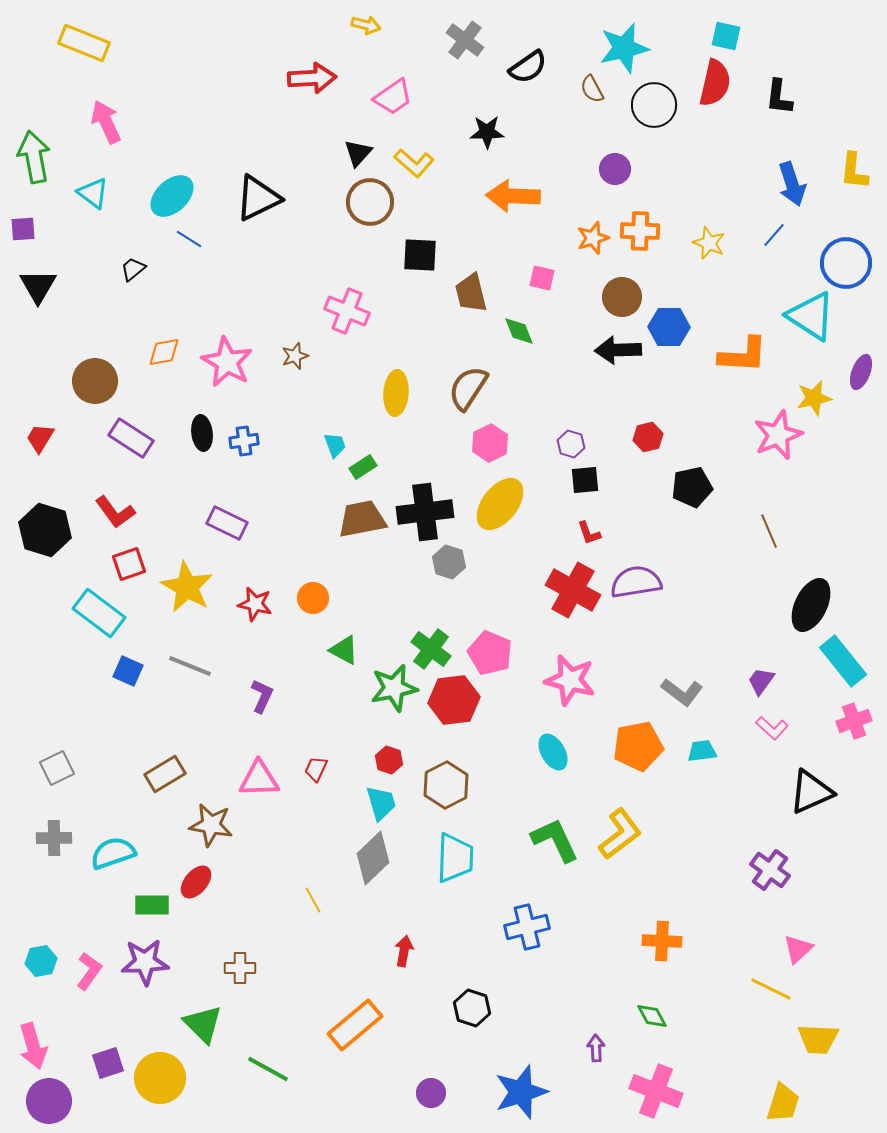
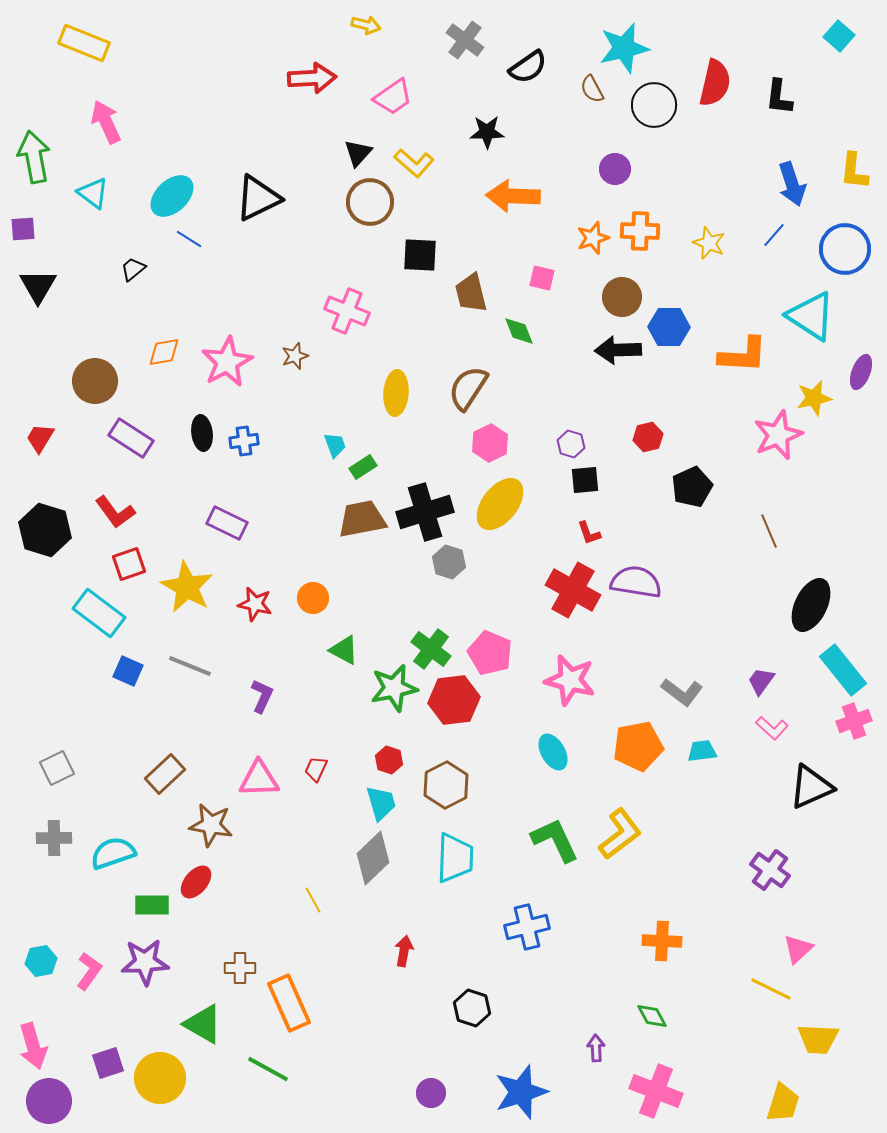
cyan square at (726, 36): moved 113 px right; rotated 28 degrees clockwise
blue circle at (846, 263): moved 1 px left, 14 px up
pink star at (227, 362): rotated 15 degrees clockwise
black pentagon at (692, 487): rotated 12 degrees counterclockwise
black cross at (425, 512): rotated 10 degrees counterclockwise
purple semicircle at (636, 582): rotated 18 degrees clockwise
cyan rectangle at (843, 661): moved 9 px down
brown rectangle at (165, 774): rotated 12 degrees counterclockwise
black triangle at (811, 792): moved 5 px up
green triangle at (203, 1024): rotated 15 degrees counterclockwise
orange rectangle at (355, 1025): moved 66 px left, 22 px up; rotated 74 degrees counterclockwise
